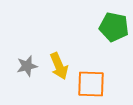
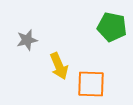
green pentagon: moved 2 px left
gray star: moved 26 px up
